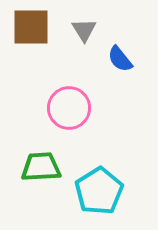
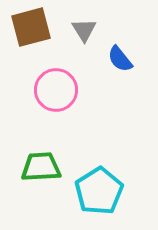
brown square: rotated 15 degrees counterclockwise
pink circle: moved 13 px left, 18 px up
